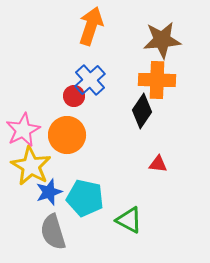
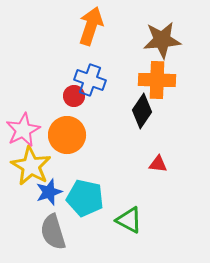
blue cross: rotated 28 degrees counterclockwise
